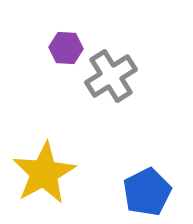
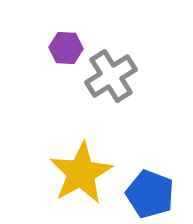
yellow star: moved 37 px right
blue pentagon: moved 3 px right, 2 px down; rotated 24 degrees counterclockwise
